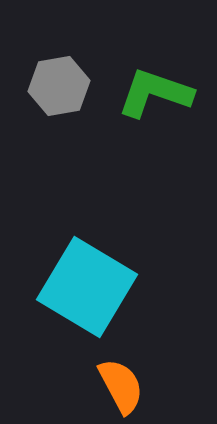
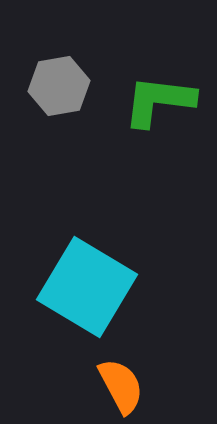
green L-shape: moved 4 px right, 8 px down; rotated 12 degrees counterclockwise
